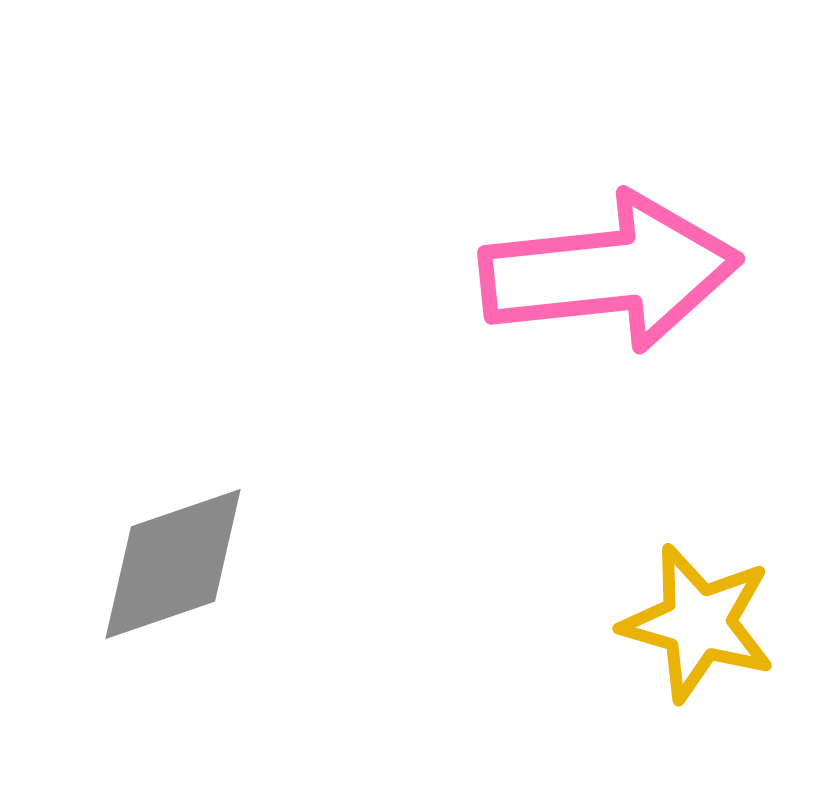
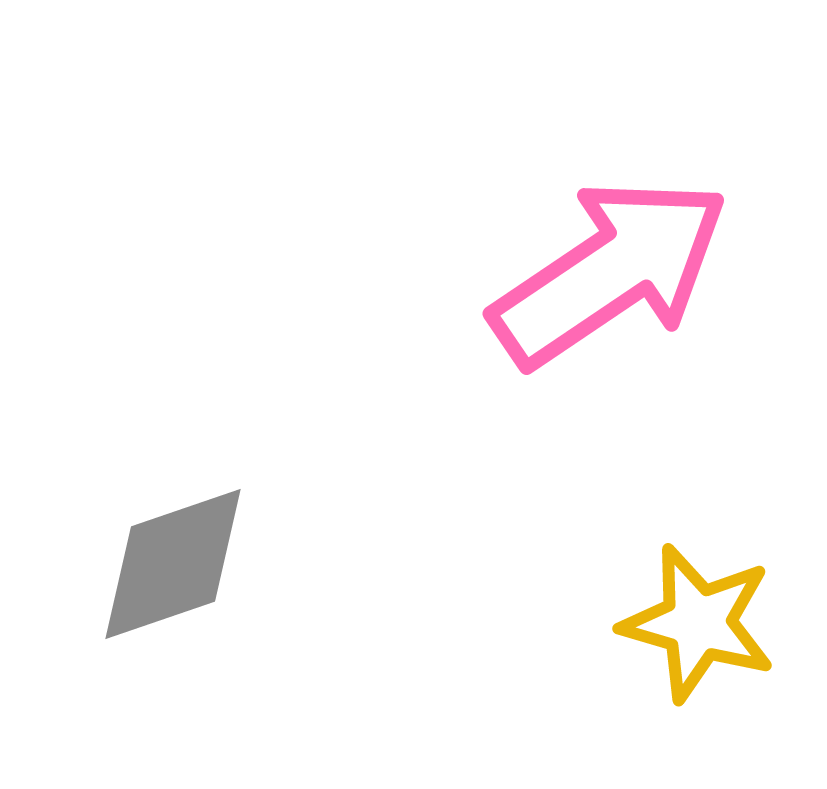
pink arrow: rotated 28 degrees counterclockwise
